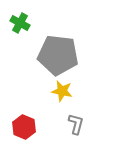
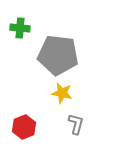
green cross: moved 5 px down; rotated 24 degrees counterclockwise
yellow star: moved 2 px down
red hexagon: rotated 15 degrees clockwise
